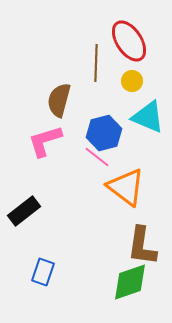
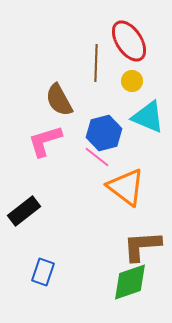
brown semicircle: rotated 44 degrees counterclockwise
brown L-shape: rotated 78 degrees clockwise
